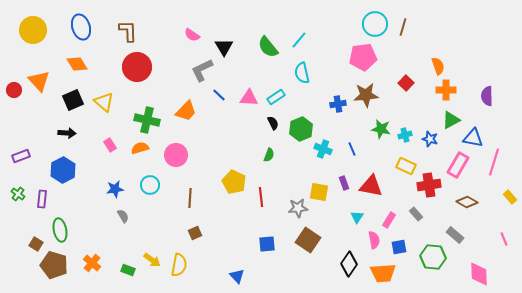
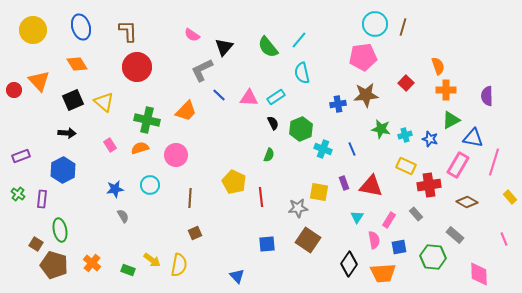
black triangle at (224, 47): rotated 12 degrees clockwise
